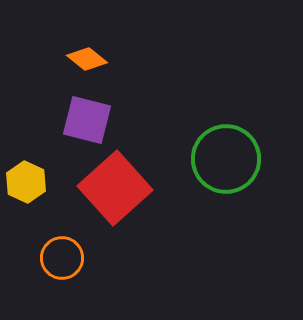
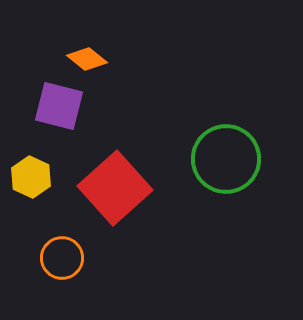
purple square: moved 28 px left, 14 px up
yellow hexagon: moved 5 px right, 5 px up
